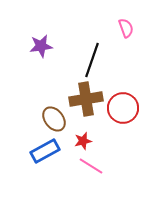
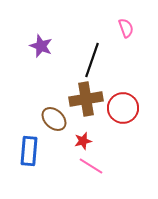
purple star: rotated 30 degrees clockwise
brown ellipse: rotated 10 degrees counterclockwise
blue rectangle: moved 16 px left; rotated 56 degrees counterclockwise
